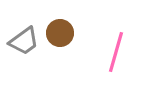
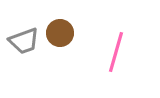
gray trapezoid: rotated 16 degrees clockwise
